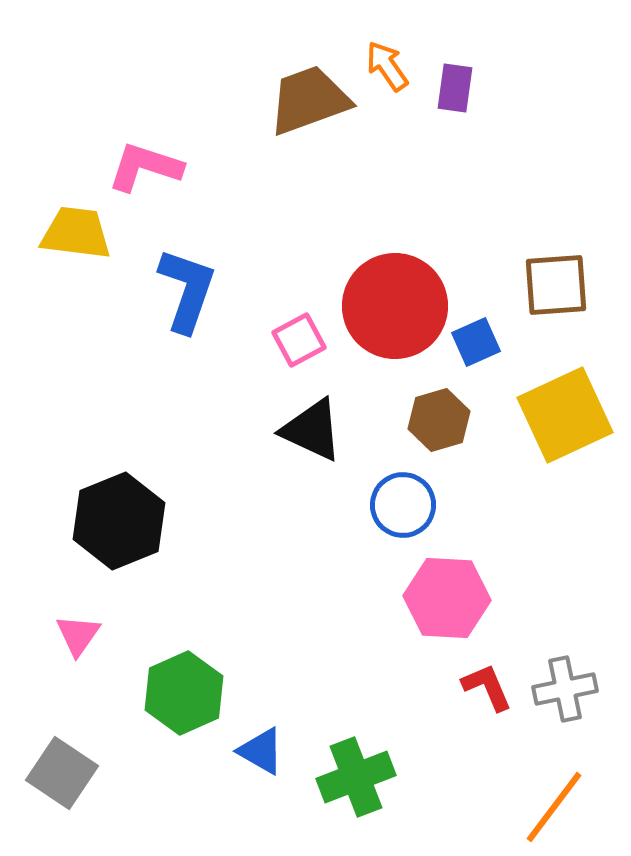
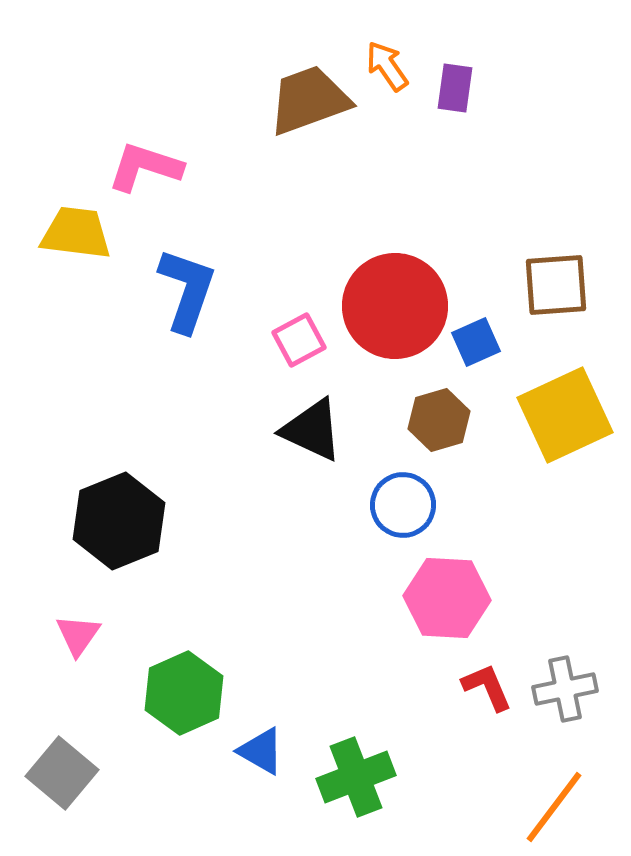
gray square: rotated 6 degrees clockwise
